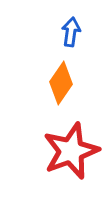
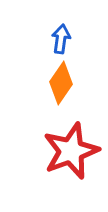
blue arrow: moved 10 px left, 7 px down
